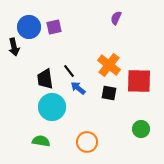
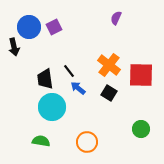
purple square: rotated 14 degrees counterclockwise
red square: moved 2 px right, 6 px up
black square: rotated 21 degrees clockwise
